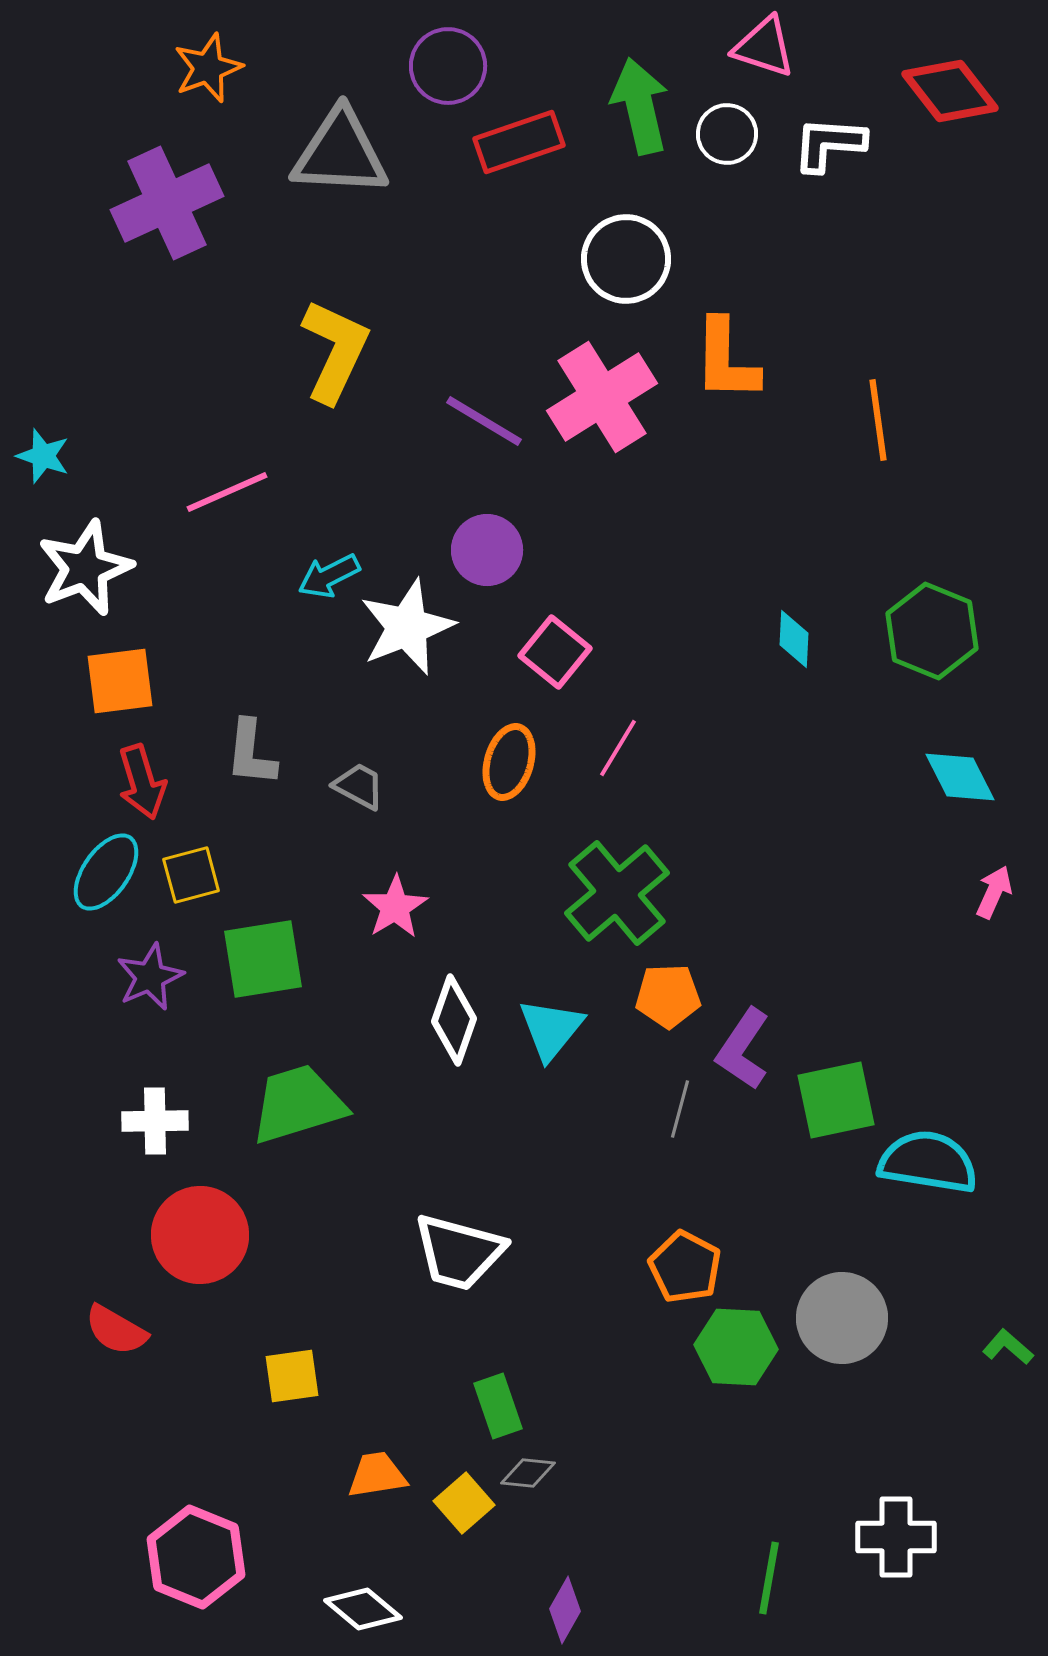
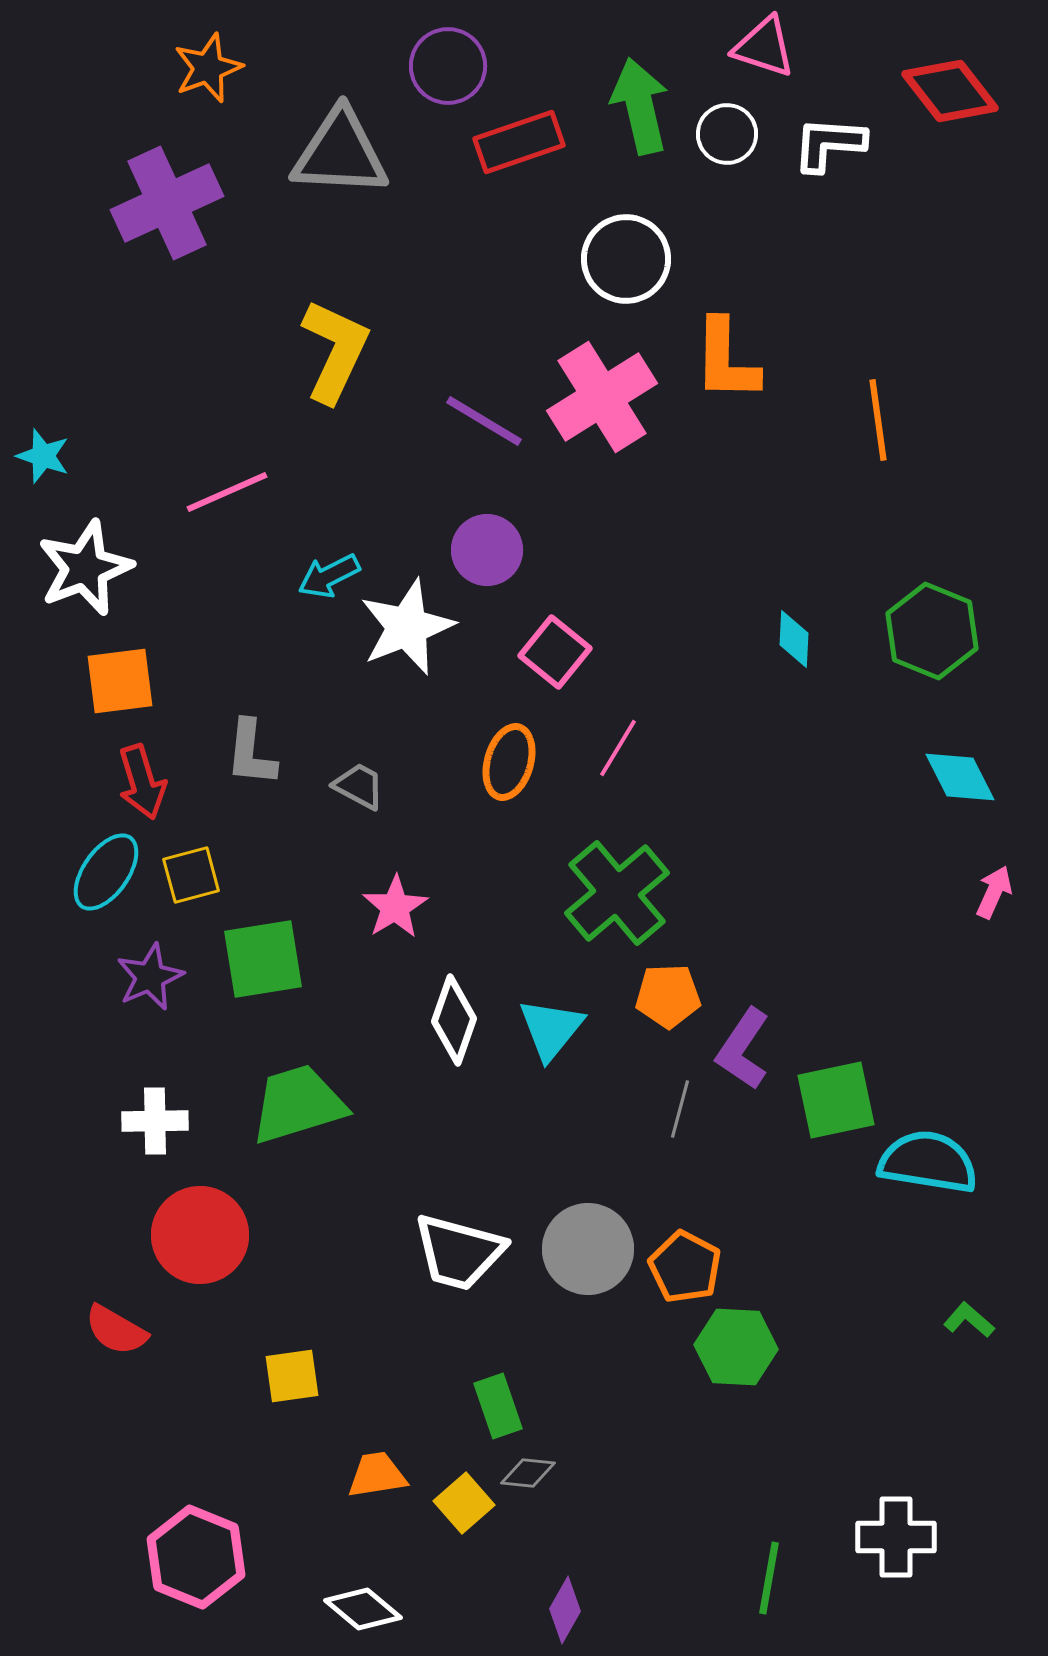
gray circle at (842, 1318): moved 254 px left, 69 px up
green L-shape at (1008, 1347): moved 39 px left, 27 px up
